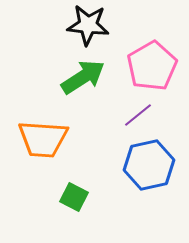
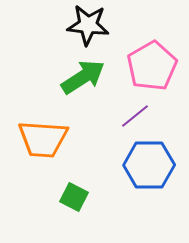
purple line: moved 3 px left, 1 px down
blue hexagon: rotated 12 degrees clockwise
